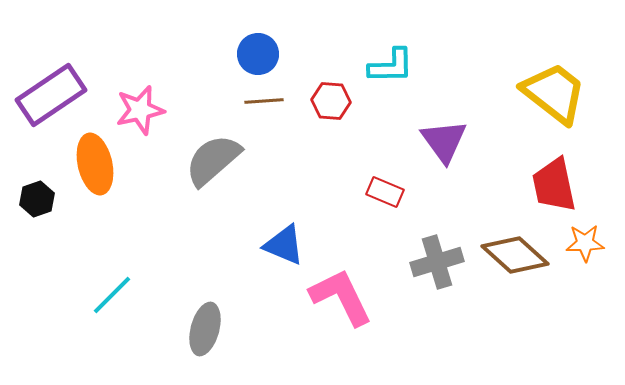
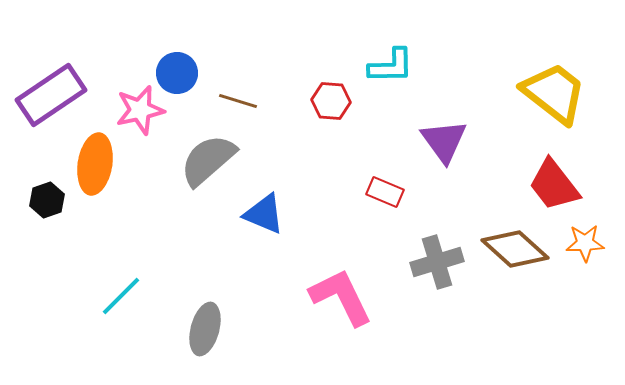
blue circle: moved 81 px left, 19 px down
brown line: moved 26 px left; rotated 21 degrees clockwise
gray semicircle: moved 5 px left
orange ellipse: rotated 22 degrees clockwise
red trapezoid: rotated 26 degrees counterclockwise
black hexagon: moved 10 px right, 1 px down
blue triangle: moved 20 px left, 31 px up
brown diamond: moved 6 px up
cyan line: moved 9 px right, 1 px down
